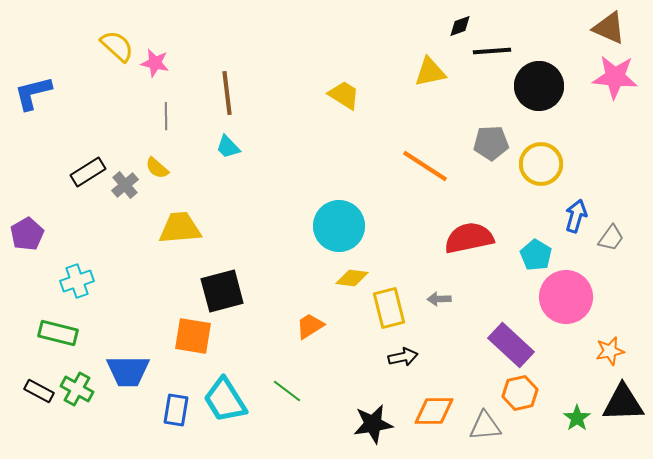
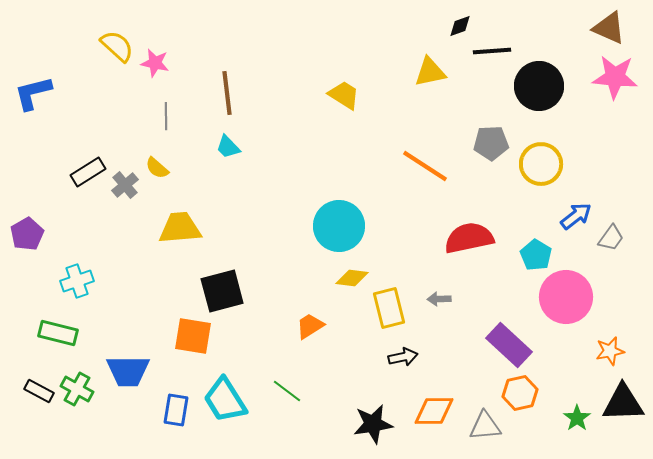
blue arrow at (576, 216): rotated 36 degrees clockwise
purple rectangle at (511, 345): moved 2 px left
